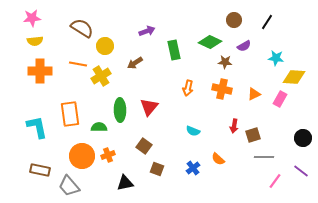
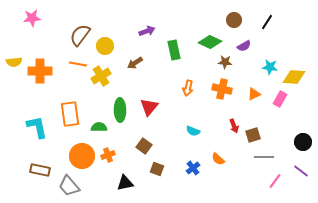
brown semicircle at (82, 28): moved 2 px left, 7 px down; rotated 85 degrees counterclockwise
yellow semicircle at (35, 41): moved 21 px left, 21 px down
cyan star at (276, 58): moved 6 px left, 9 px down
red arrow at (234, 126): rotated 32 degrees counterclockwise
black circle at (303, 138): moved 4 px down
